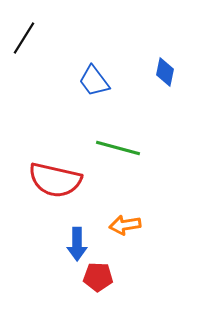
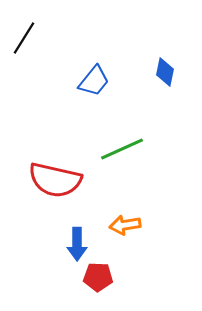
blue trapezoid: rotated 104 degrees counterclockwise
green line: moved 4 px right, 1 px down; rotated 39 degrees counterclockwise
